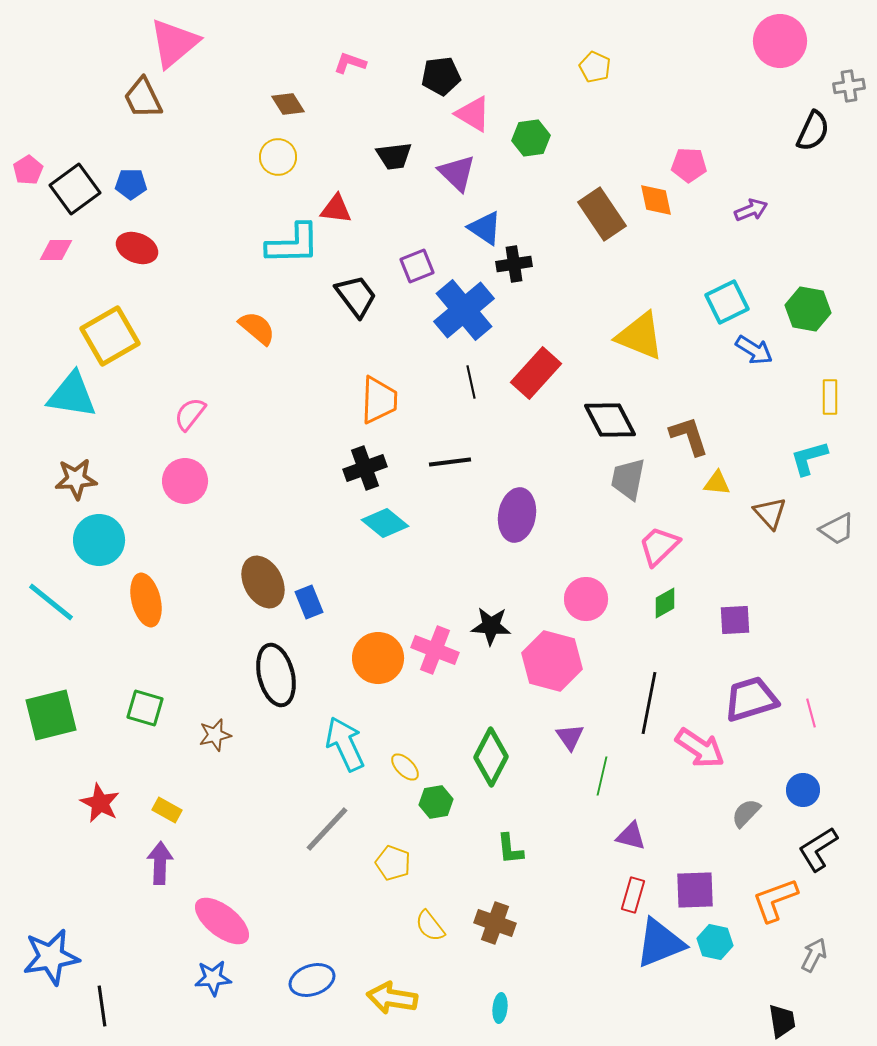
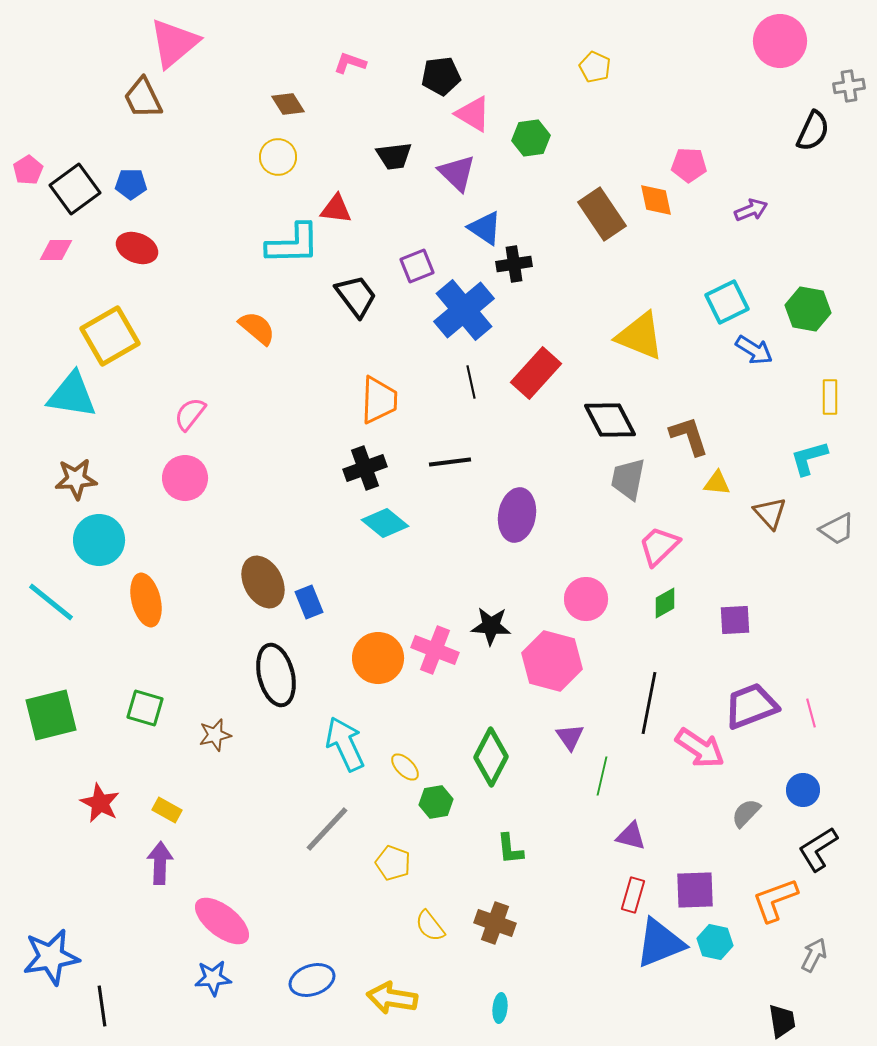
pink circle at (185, 481): moved 3 px up
purple trapezoid at (751, 699): moved 7 px down; rotated 4 degrees counterclockwise
